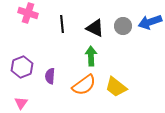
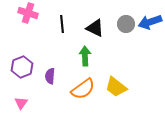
gray circle: moved 3 px right, 2 px up
green arrow: moved 6 px left
orange semicircle: moved 1 px left, 4 px down
